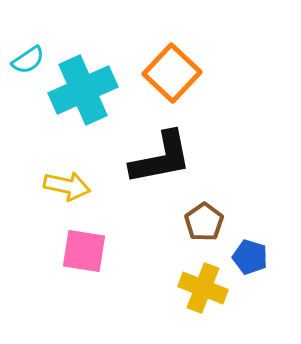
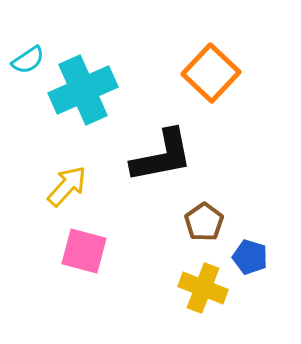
orange square: moved 39 px right
black L-shape: moved 1 px right, 2 px up
yellow arrow: rotated 60 degrees counterclockwise
pink square: rotated 6 degrees clockwise
